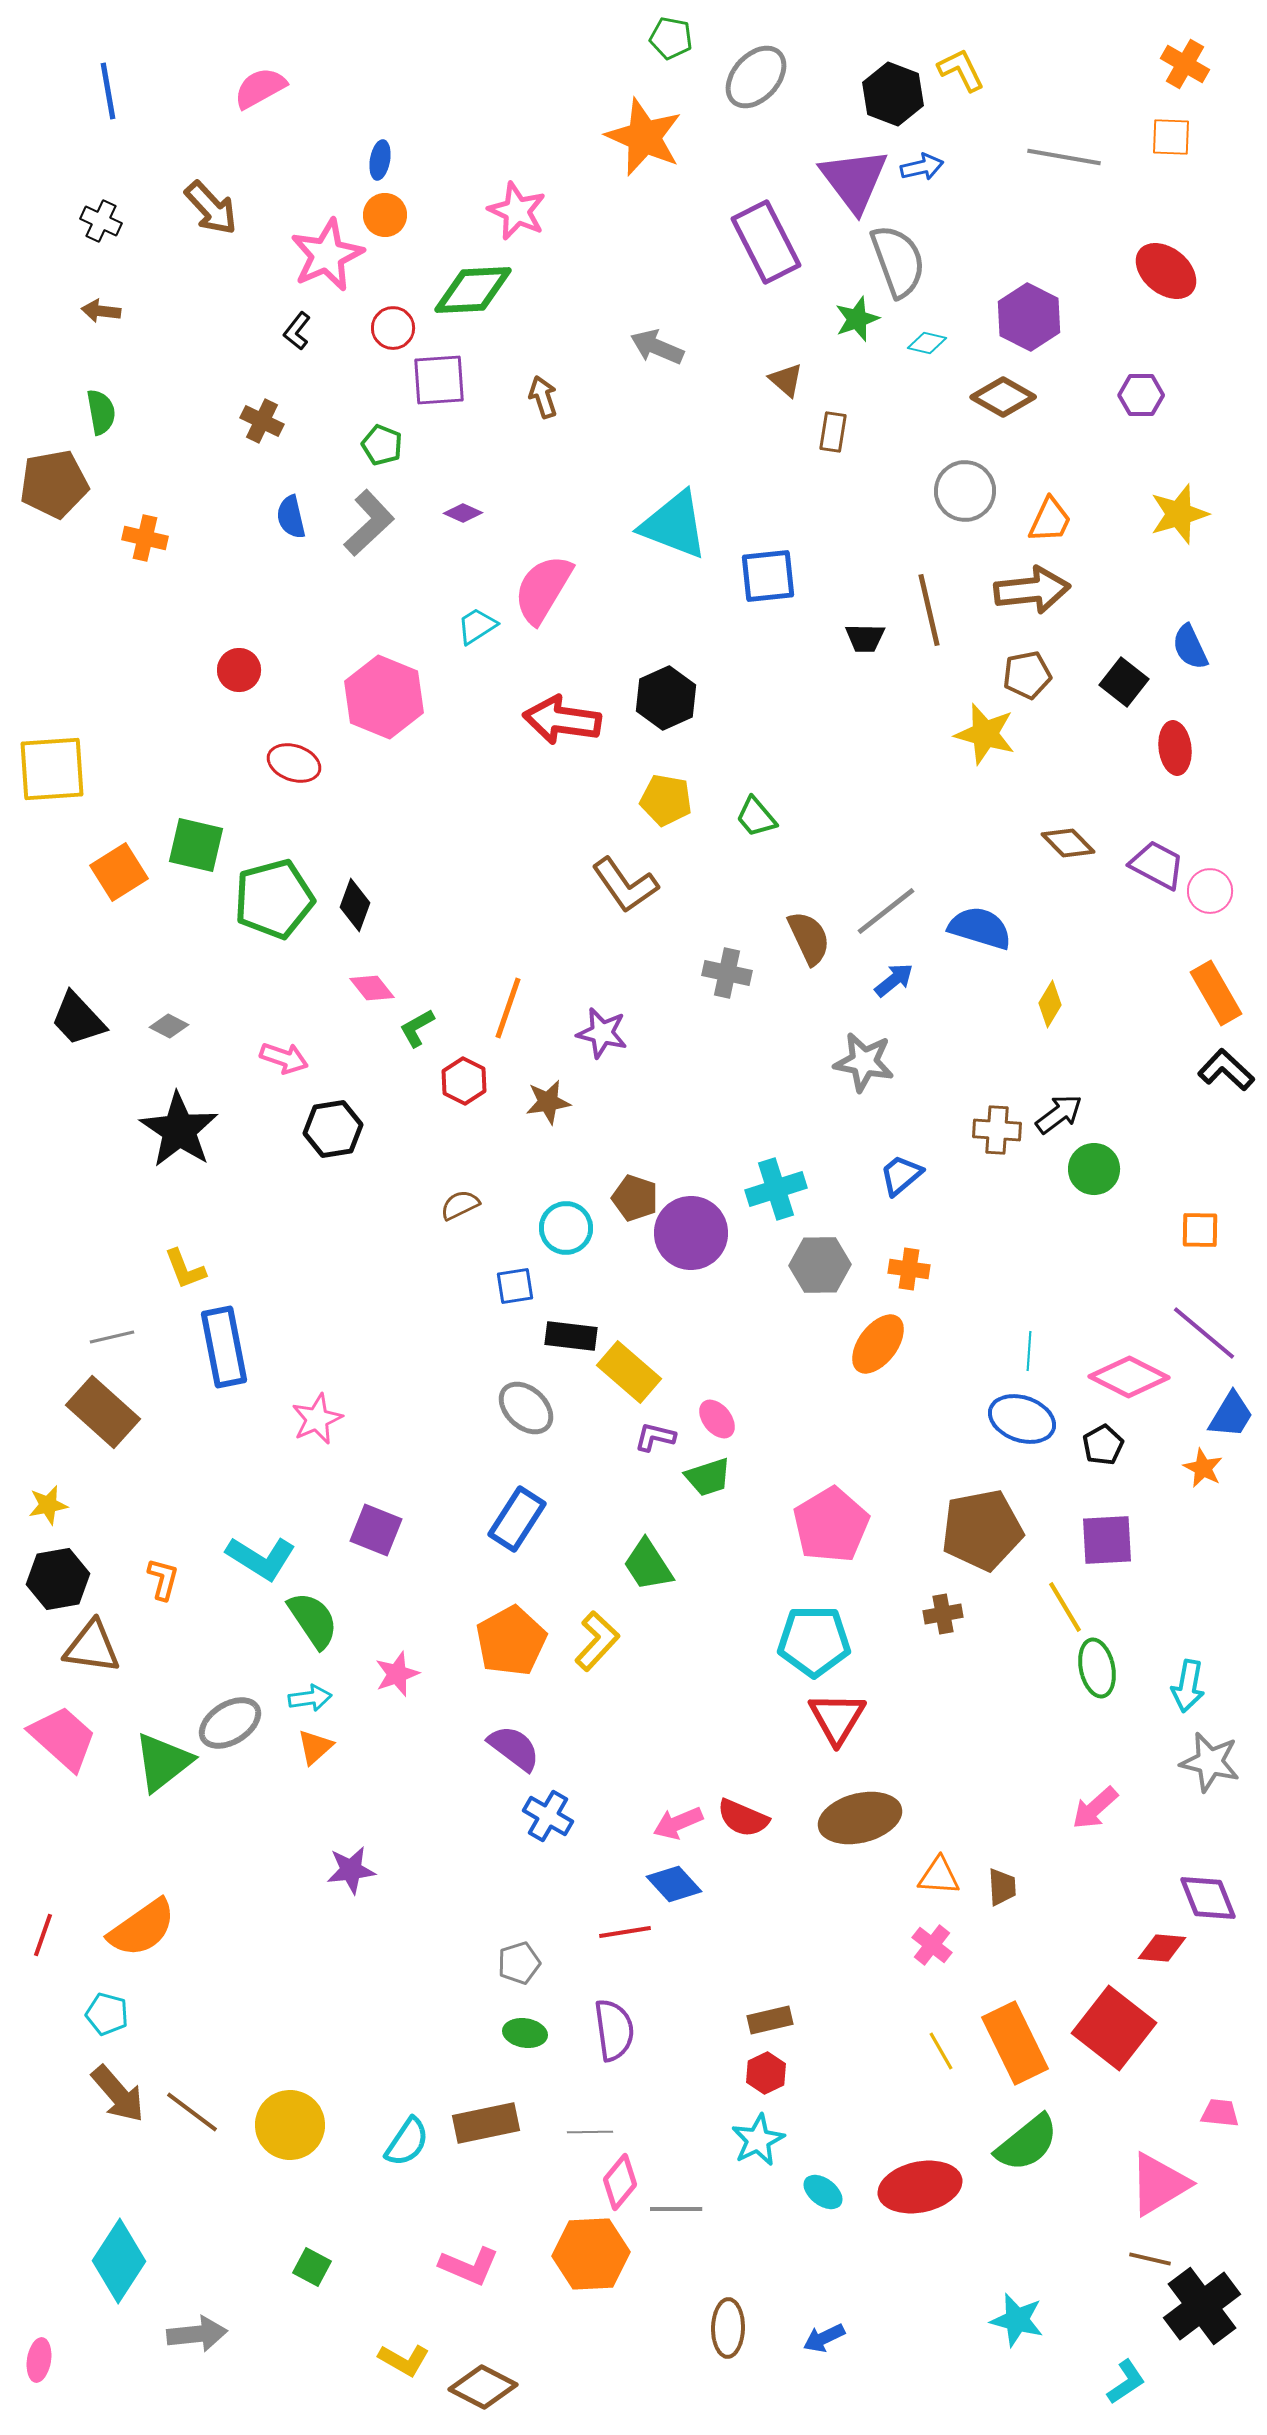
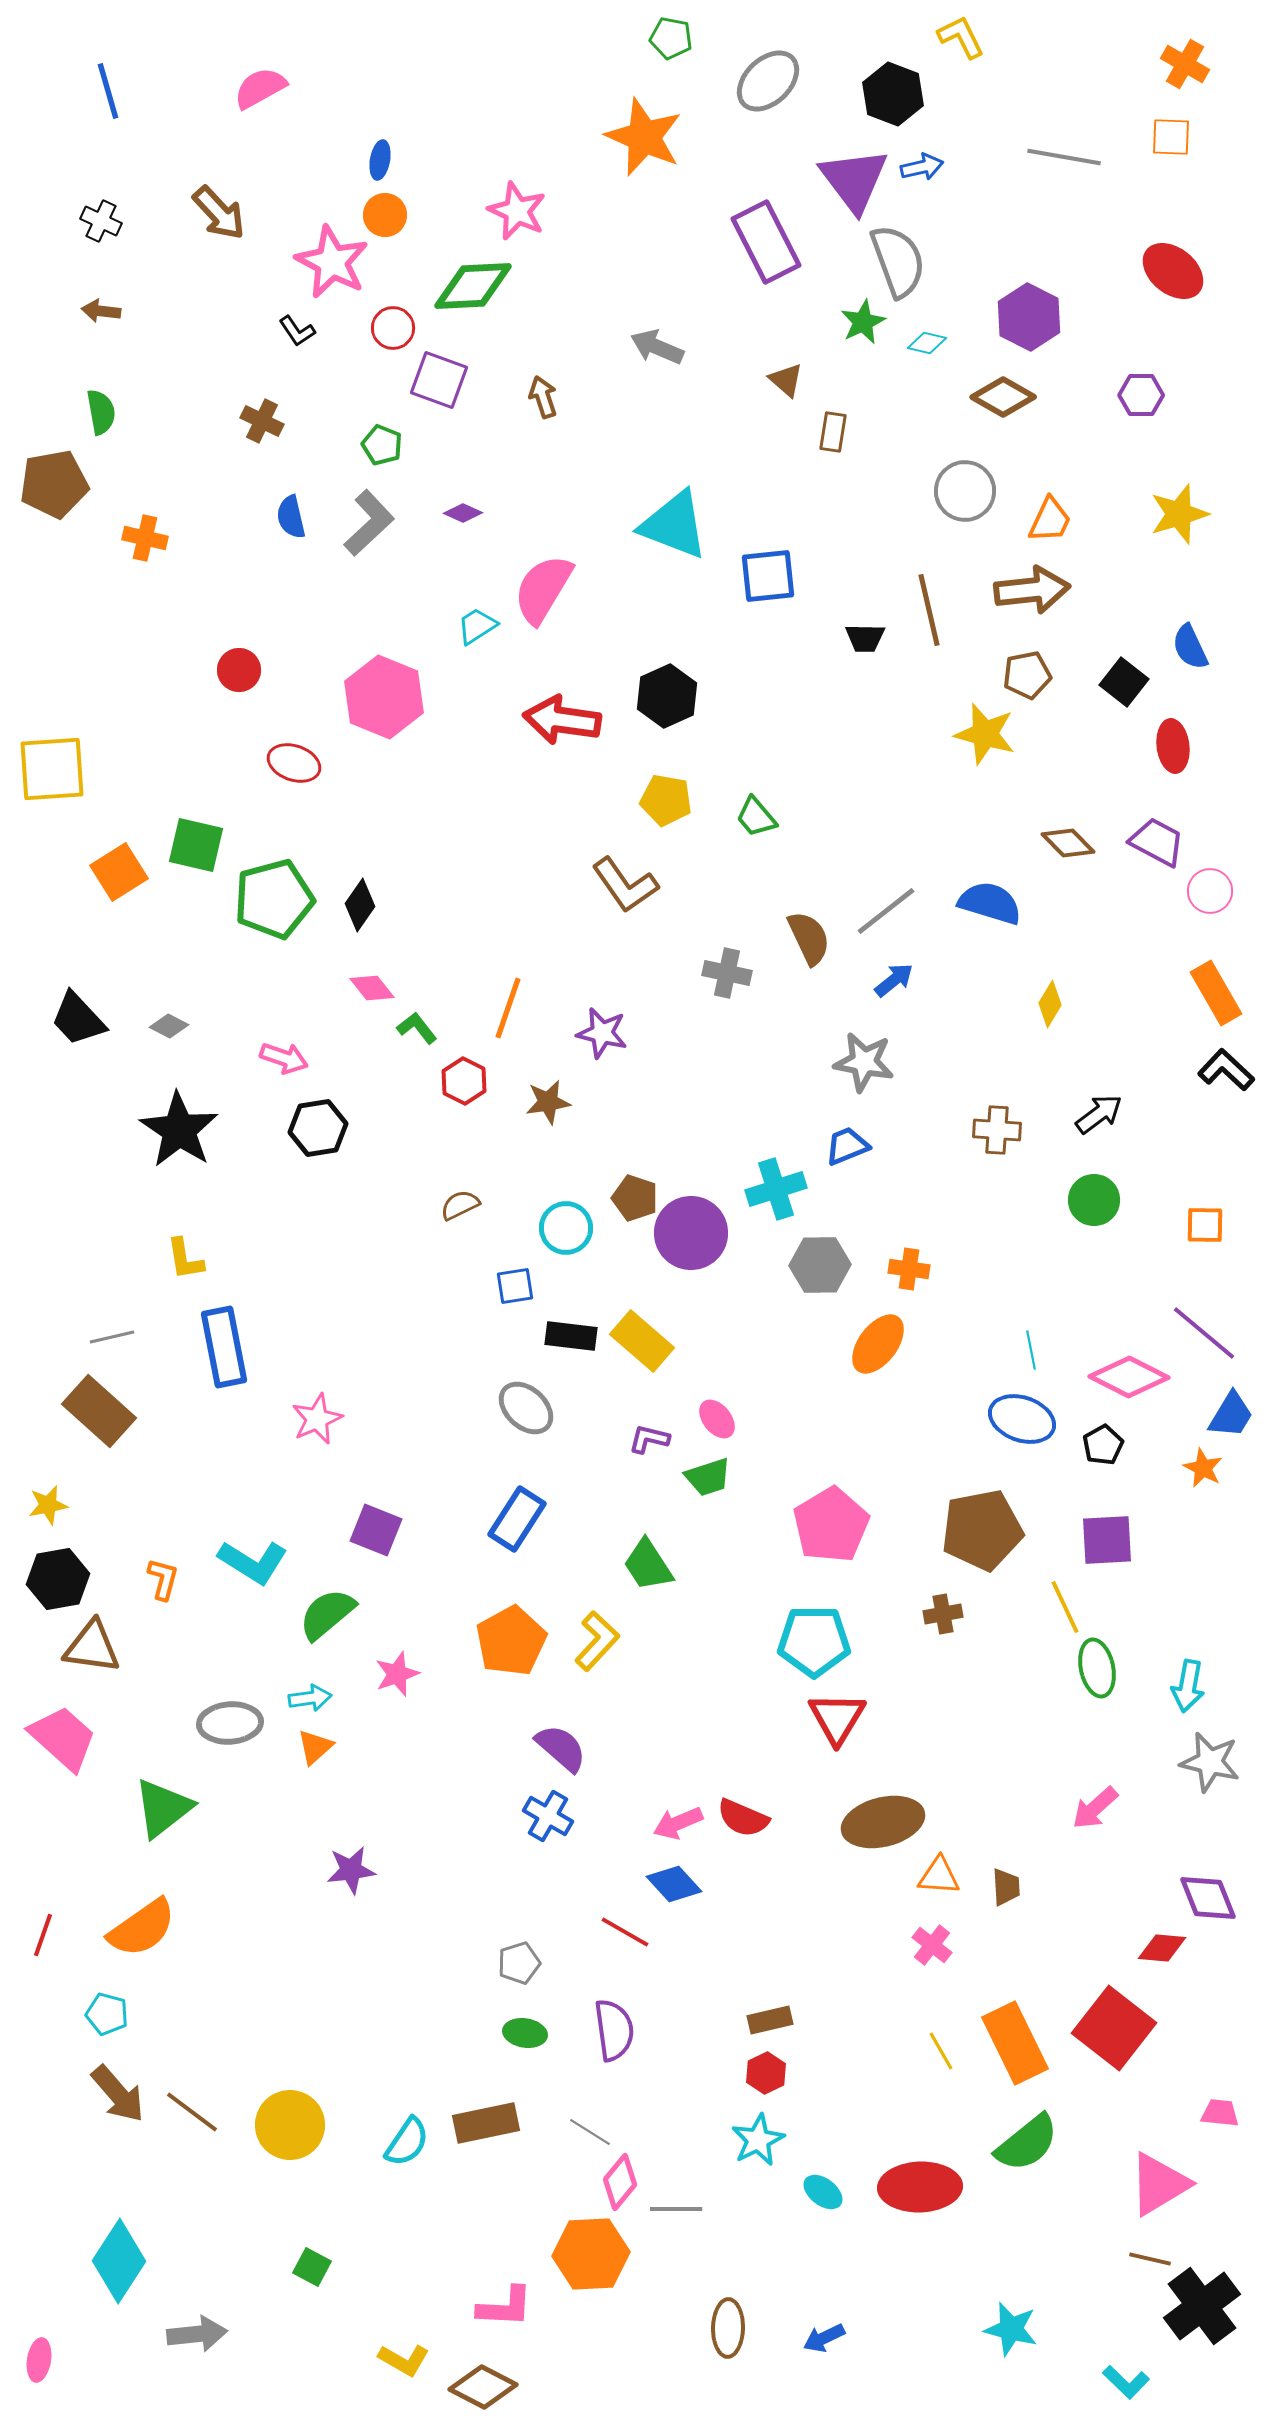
yellow L-shape at (961, 70): moved 33 px up
gray ellipse at (756, 77): moved 12 px right, 4 px down; rotated 4 degrees clockwise
blue line at (108, 91): rotated 6 degrees counterclockwise
brown arrow at (211, 208): moved 8 px right, 5 px down
pink star at (327, 255): moved 5 px right, 7 px down; rotated 20 degrees counterclockwise
red ellipse at (1166, 271): moved 7 px right
green diamond at (473, 290): moved 4 px up
green star at (857, 319): moved 6 px right, 3 px down; rotated 6 degrees counterclockwise
black L-shape at (297, 331): rotated 72 degrees counterclockwise
purple square at (439, 380): rotated 24 degrees clockwise
black hexagon at (666, 698): moved 1 px right, 2 px up
red ellipse at (1175, 748): moved 2 px left, 2 px up
purple trapezoid at (1157, 865): moved 23 px up
black diamond at (355, 905): moved 5 px right; rotated 15 degrees clockwise
blue semicircle at (980, 928): moved 10 px right, 25 px up
green L-shape at (417, 1028): rotated 81 degrees clockwise
black arrow at (1059, 1114): moved 40 px right
black hexagon at (333, 1129): moved 15 px left, 1 px up
green circle at (1094, 1169): moved 31 px down
blue trapezoid at (901, 1175): moved 54 px left, 29 px up; rotated 18 degrees clockwise
orange square at (1200, 1230): moved 5 px right, 5 px up
yellow L-shape at (185, 1269): moved 10 px up; rotated 12 degrees clockwise
cyan line at (1029, 1351): moved 2 px right, 1 px up; rotated 15 degrees counterclockwise
yellow rectangle at (629, 1372): moved 13 px right, 31 px up
brown rectangle at (103, 1412): moved 4 px left, 1 px up
purple L-shape at (655, 1437): moved 6 px left, 2 px down
cyan L-shape at (261, 1558): moved 8 px left, 4 px down
yellow line at (1065, 1607): rotated 6 degrees clockwise
green semicircle at (313, 1620): moved 14 px right, 6 px up; rotated 96 degrees counterclockwise
gray ellipse at (230, 1723): rotated 28 degrees clockwise
purple semicircle at (514, 1748): moved 47 px right; rotated 4 degrees clockwise
green triangle at (163, 1762): moved 46 px down
brown ellipse at (860, 1818): moved 23 px right, 4 px down
brown trapezoid at (1002, 1887): moved 4 px right
red line at (625, 1932): rotated 39 degrees clockwise
gray line at (590, 2132): rotated 33 degrees clockwise
red ellipse at (920, 2187): rotated 10 degrees clockwise
pink L-shape at (469, 2266): moved 36 px right, 41 px down; rotated 20 degrees counterclockwise
cyan star at (1017, 2320): moved 6 px left, 9 px down
cyan L-shape at (1126, 2382): rotated 78 degrees clockwise
